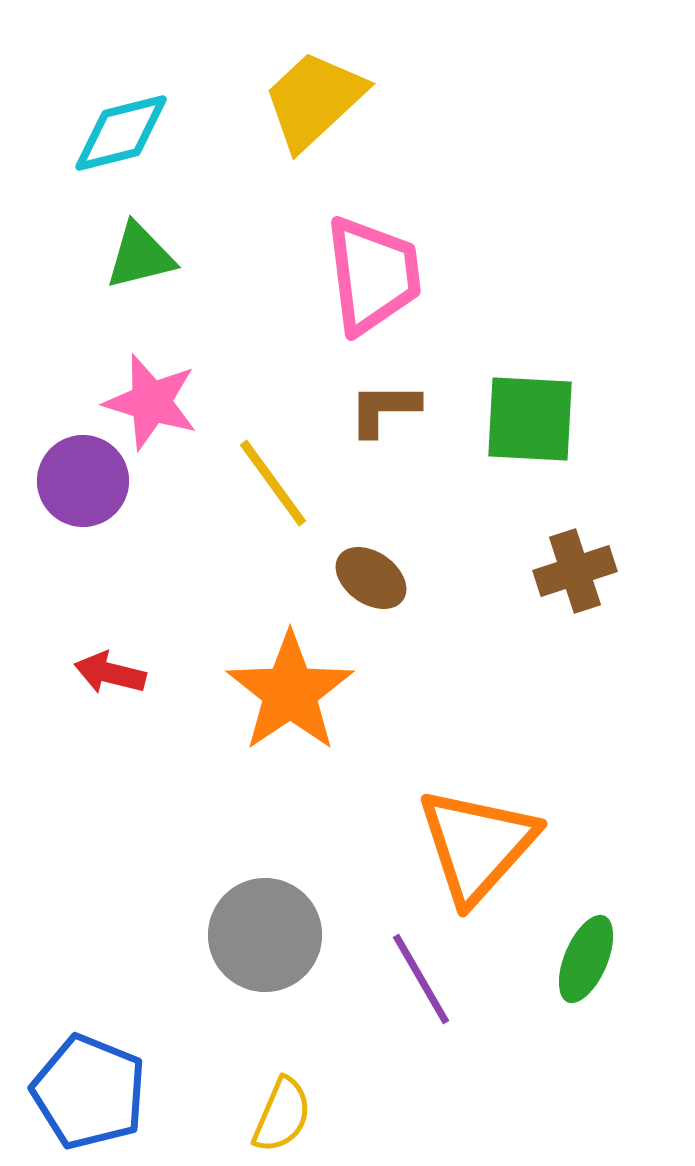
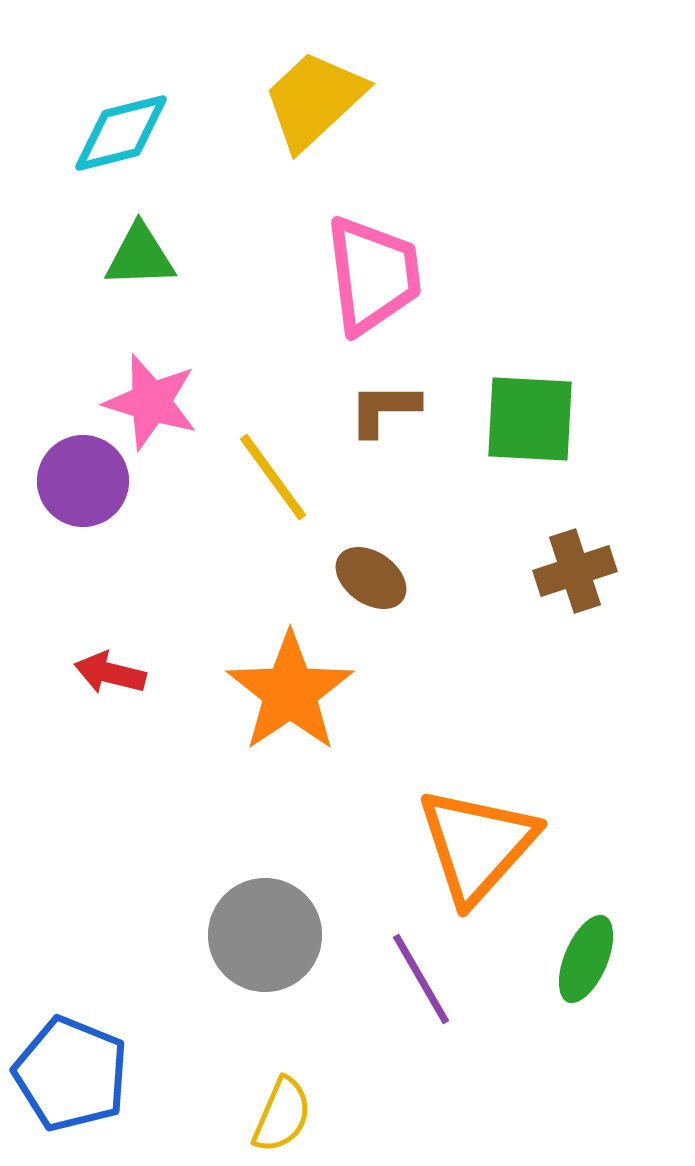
green triangle: rotated 12 degrees clockwise
yellow line: moved 6 px up
blue pentagon: moved 18 px left, 18 px up
